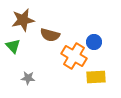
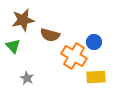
gray star: moved 1 px left; rotated 24 degrees clockwise
